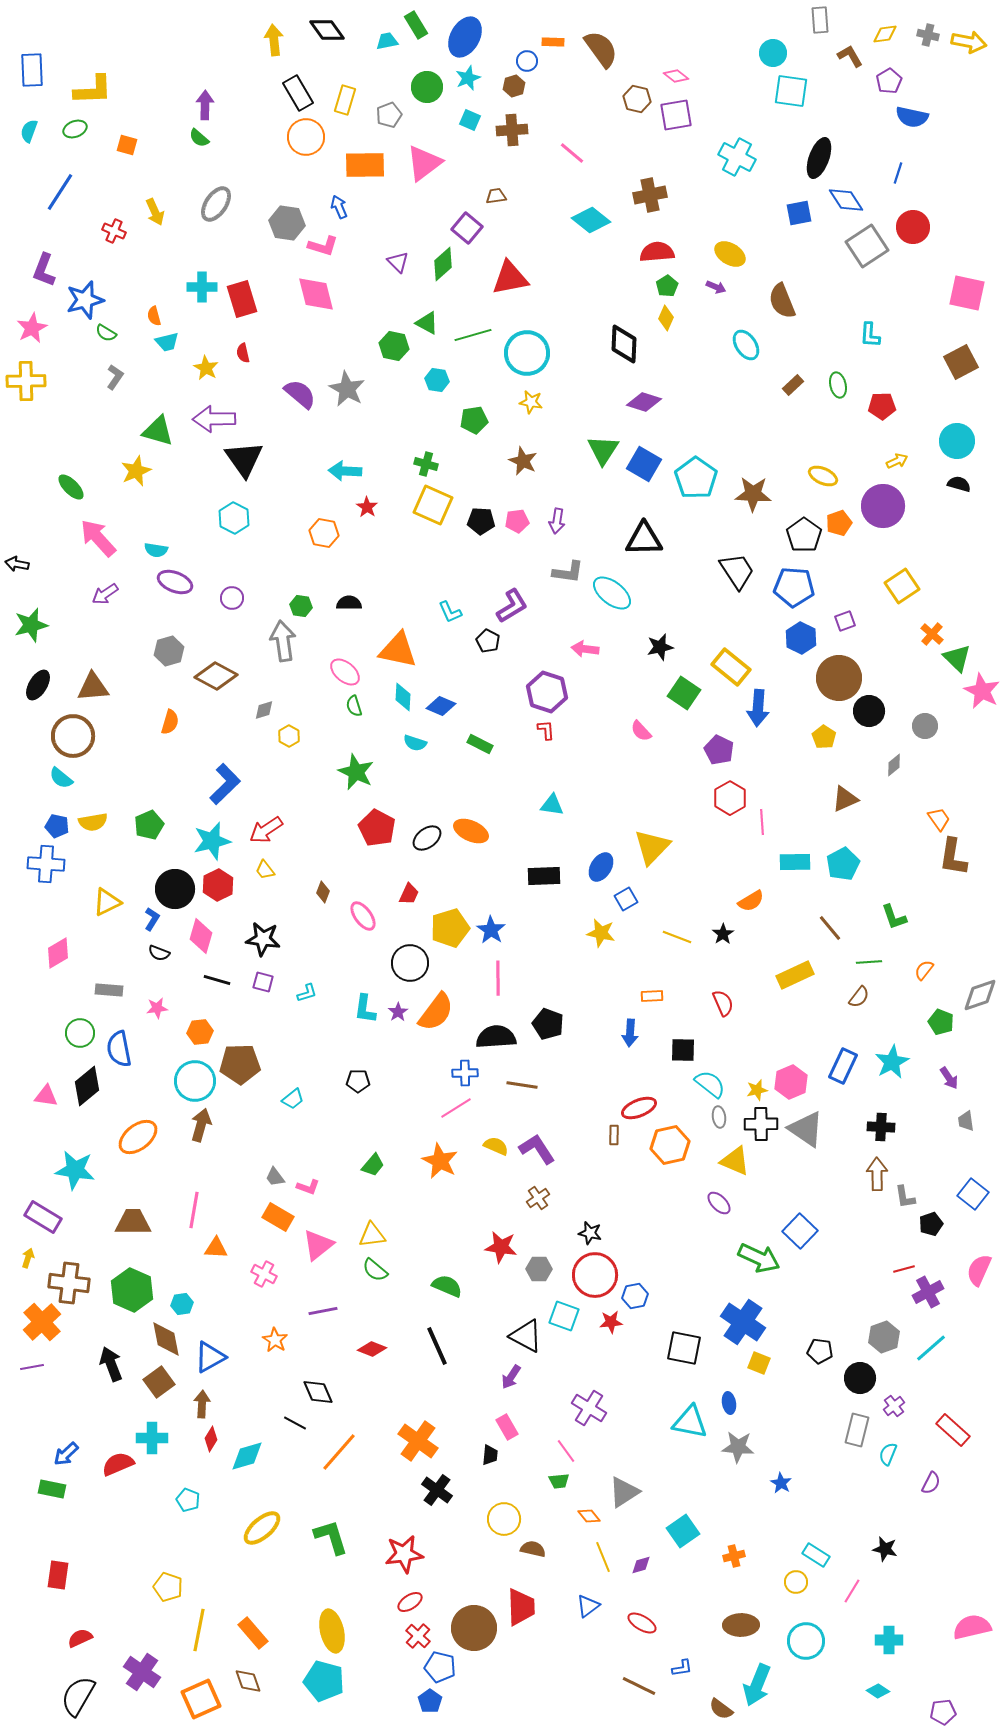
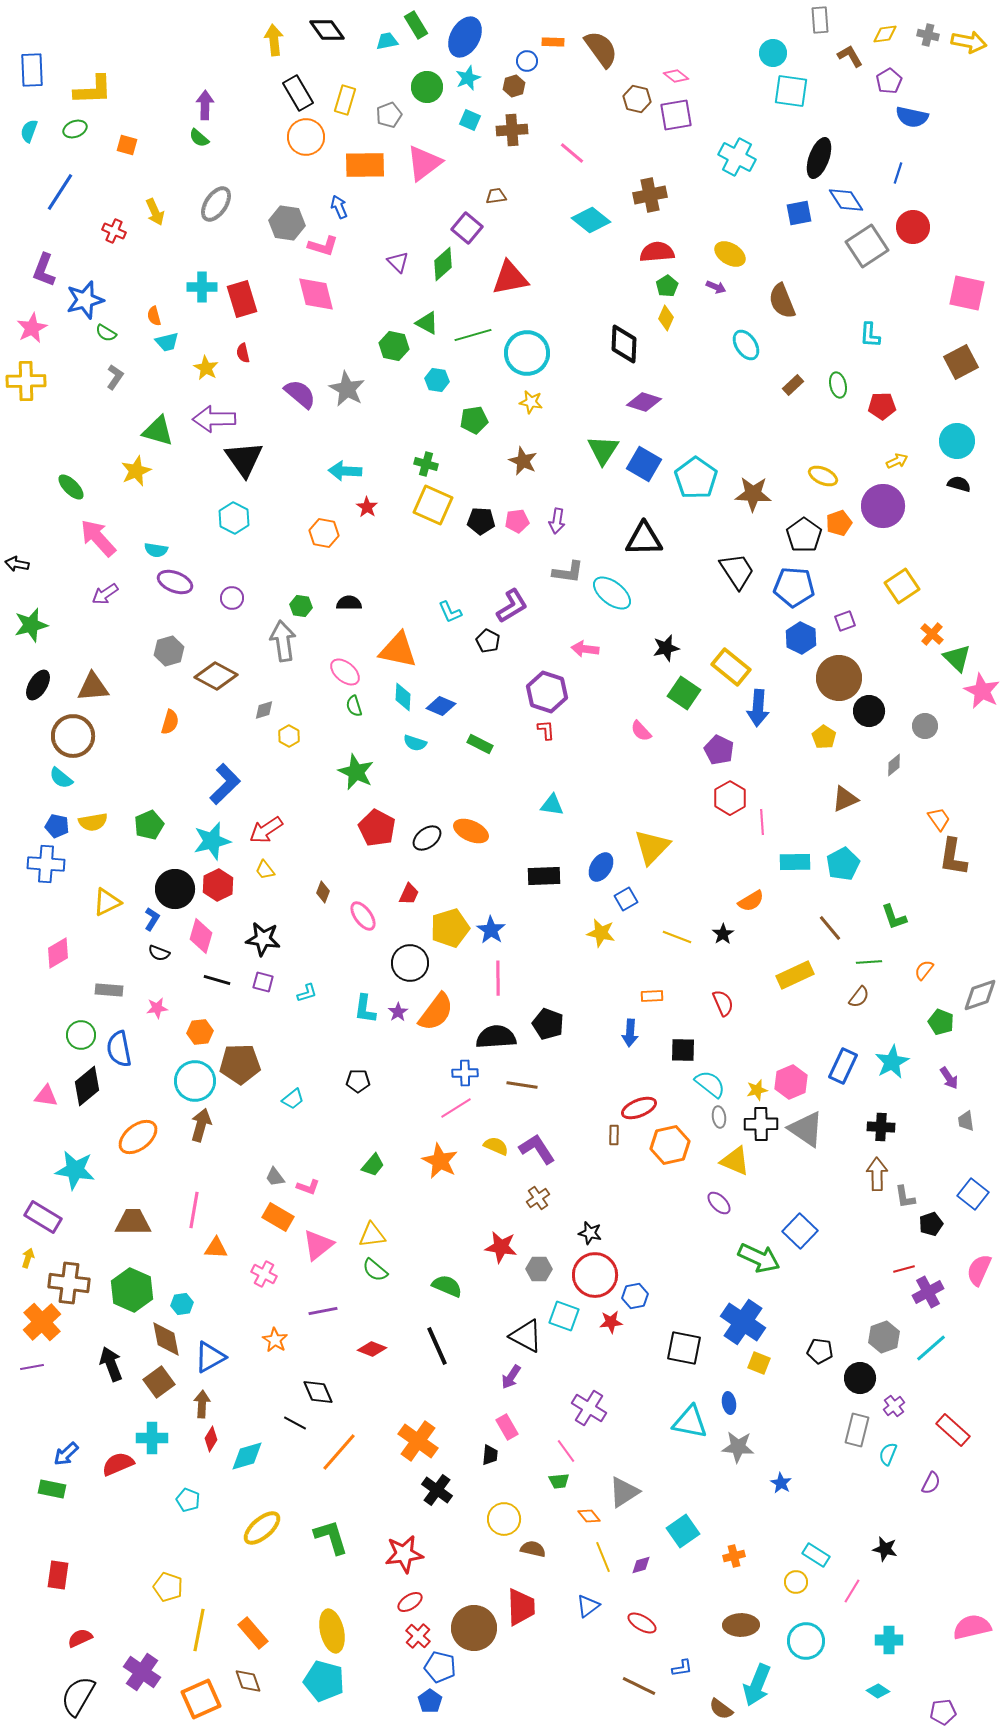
black star at (660, 647): moved 6 px right, 1 px down
green circle at (80, 1033): moved 1 px right, 2 px down
